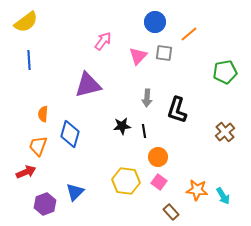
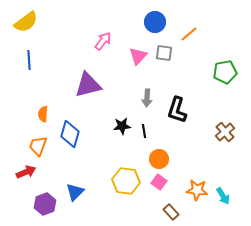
orange circle: moved 1 px right, 2 px down
